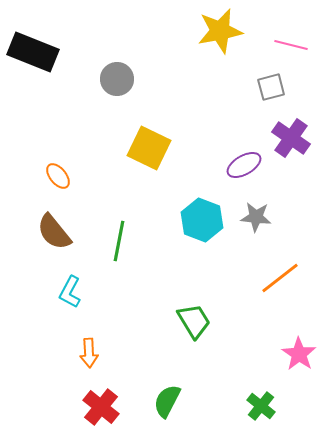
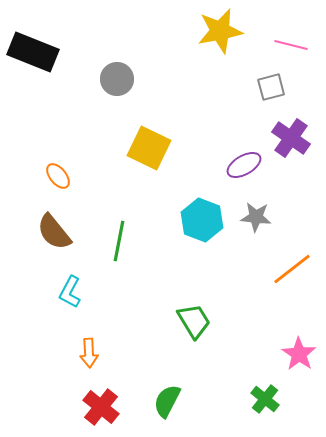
orange line: moved 12 px right, 9 px up
green cross: moved 4 px right, 7 px up
